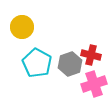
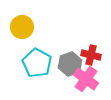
pink cross: moved 8 px left, 5 px up; rotated 35 degrees counterclockwise
